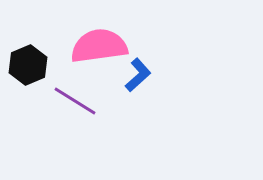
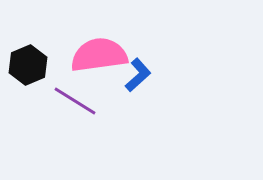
pink semicircle: moved 9 px down
